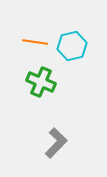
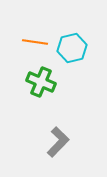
cyan hexagon: moved 2 px down
gray L-shape: moved 2 px right, 1 px up
